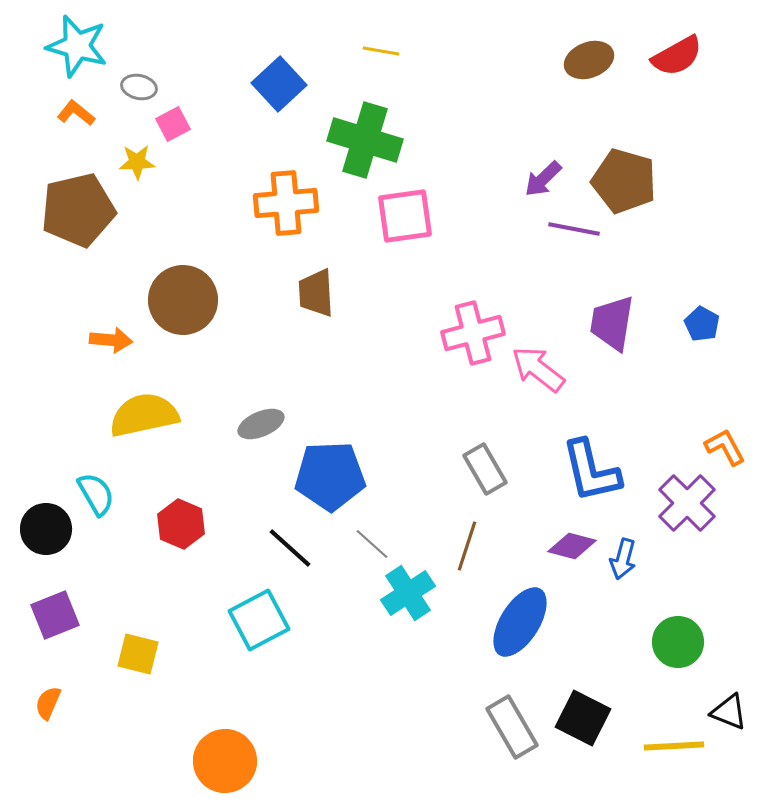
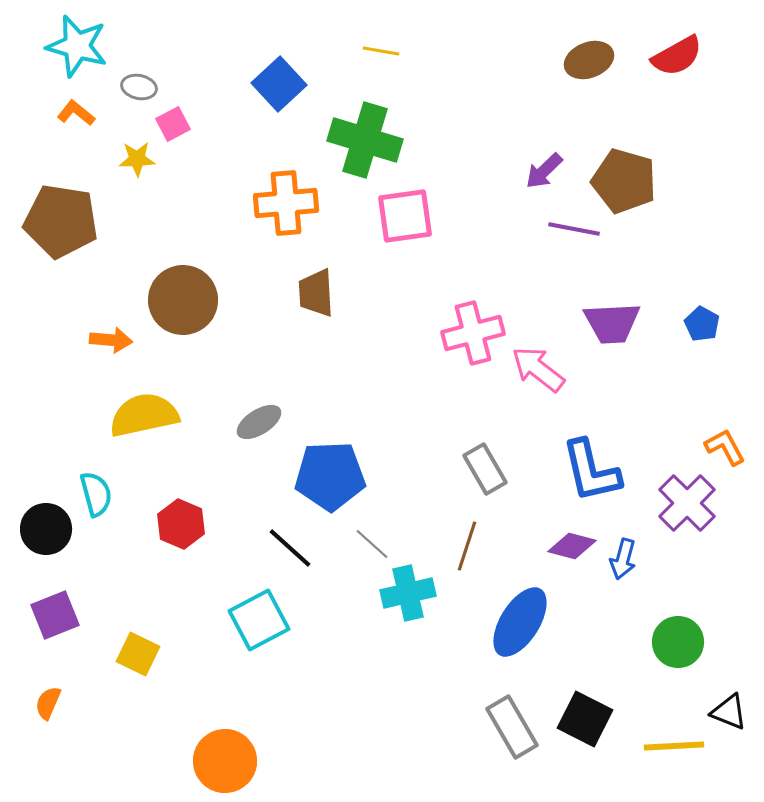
yellow star at (137, 162): moved 3 px up
purple arrow at (543, 179): moved 1 px right, 8 px up
brown pentagon at (78, 210): moved 17 px left, 11 px down; rotated 22 degrees clockwise
purple trapezoid at (612, 323): rotated 102 degrees counterclockwise
gray ellipse at (261, 424): moved 2 px left, 2 px up; rotated 9 degrees counterclockwise
cyan semicircle at (96, 494): rotated 15 degrees clockwise
cyan cross at (408, 593): rotated 20 degrees clockwise
yellow square at (138, 654): rotated 12 degrees clockwise
black square at (583, 718): moved 2 px right, 1 px down
